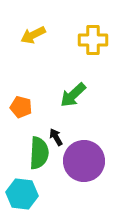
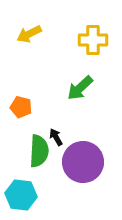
yellow arrow: moved 4 px left, 1 px up
green arrow: moved 7 px right, 7 px up
green semicircle: moved 2 px up
purple circle: moved 1 px left, 1 px down
cyan hexagon: moved 1 px left, 1 px down
